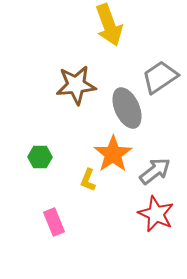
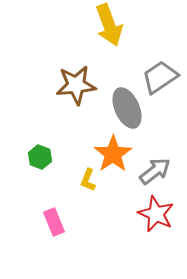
green hexagon: rotated 20 degrees clockwise
